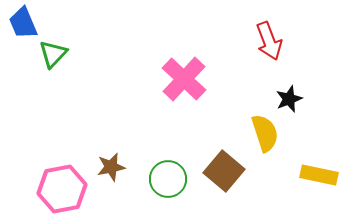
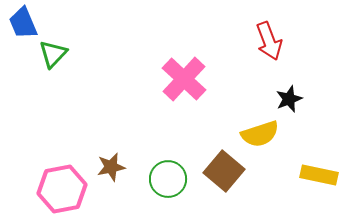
yellow semicircle: moved 5 px left, 1 px down; rotated 90 degrees clockwise
